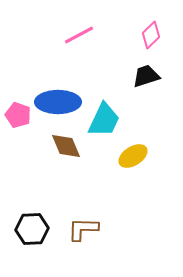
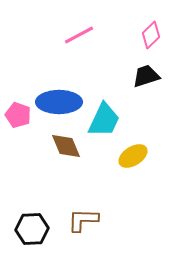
blue ellipse: moved 1 px right
brown L-shape: moved 9 px up
